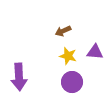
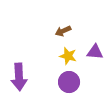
purple circle: moved 3 px left
